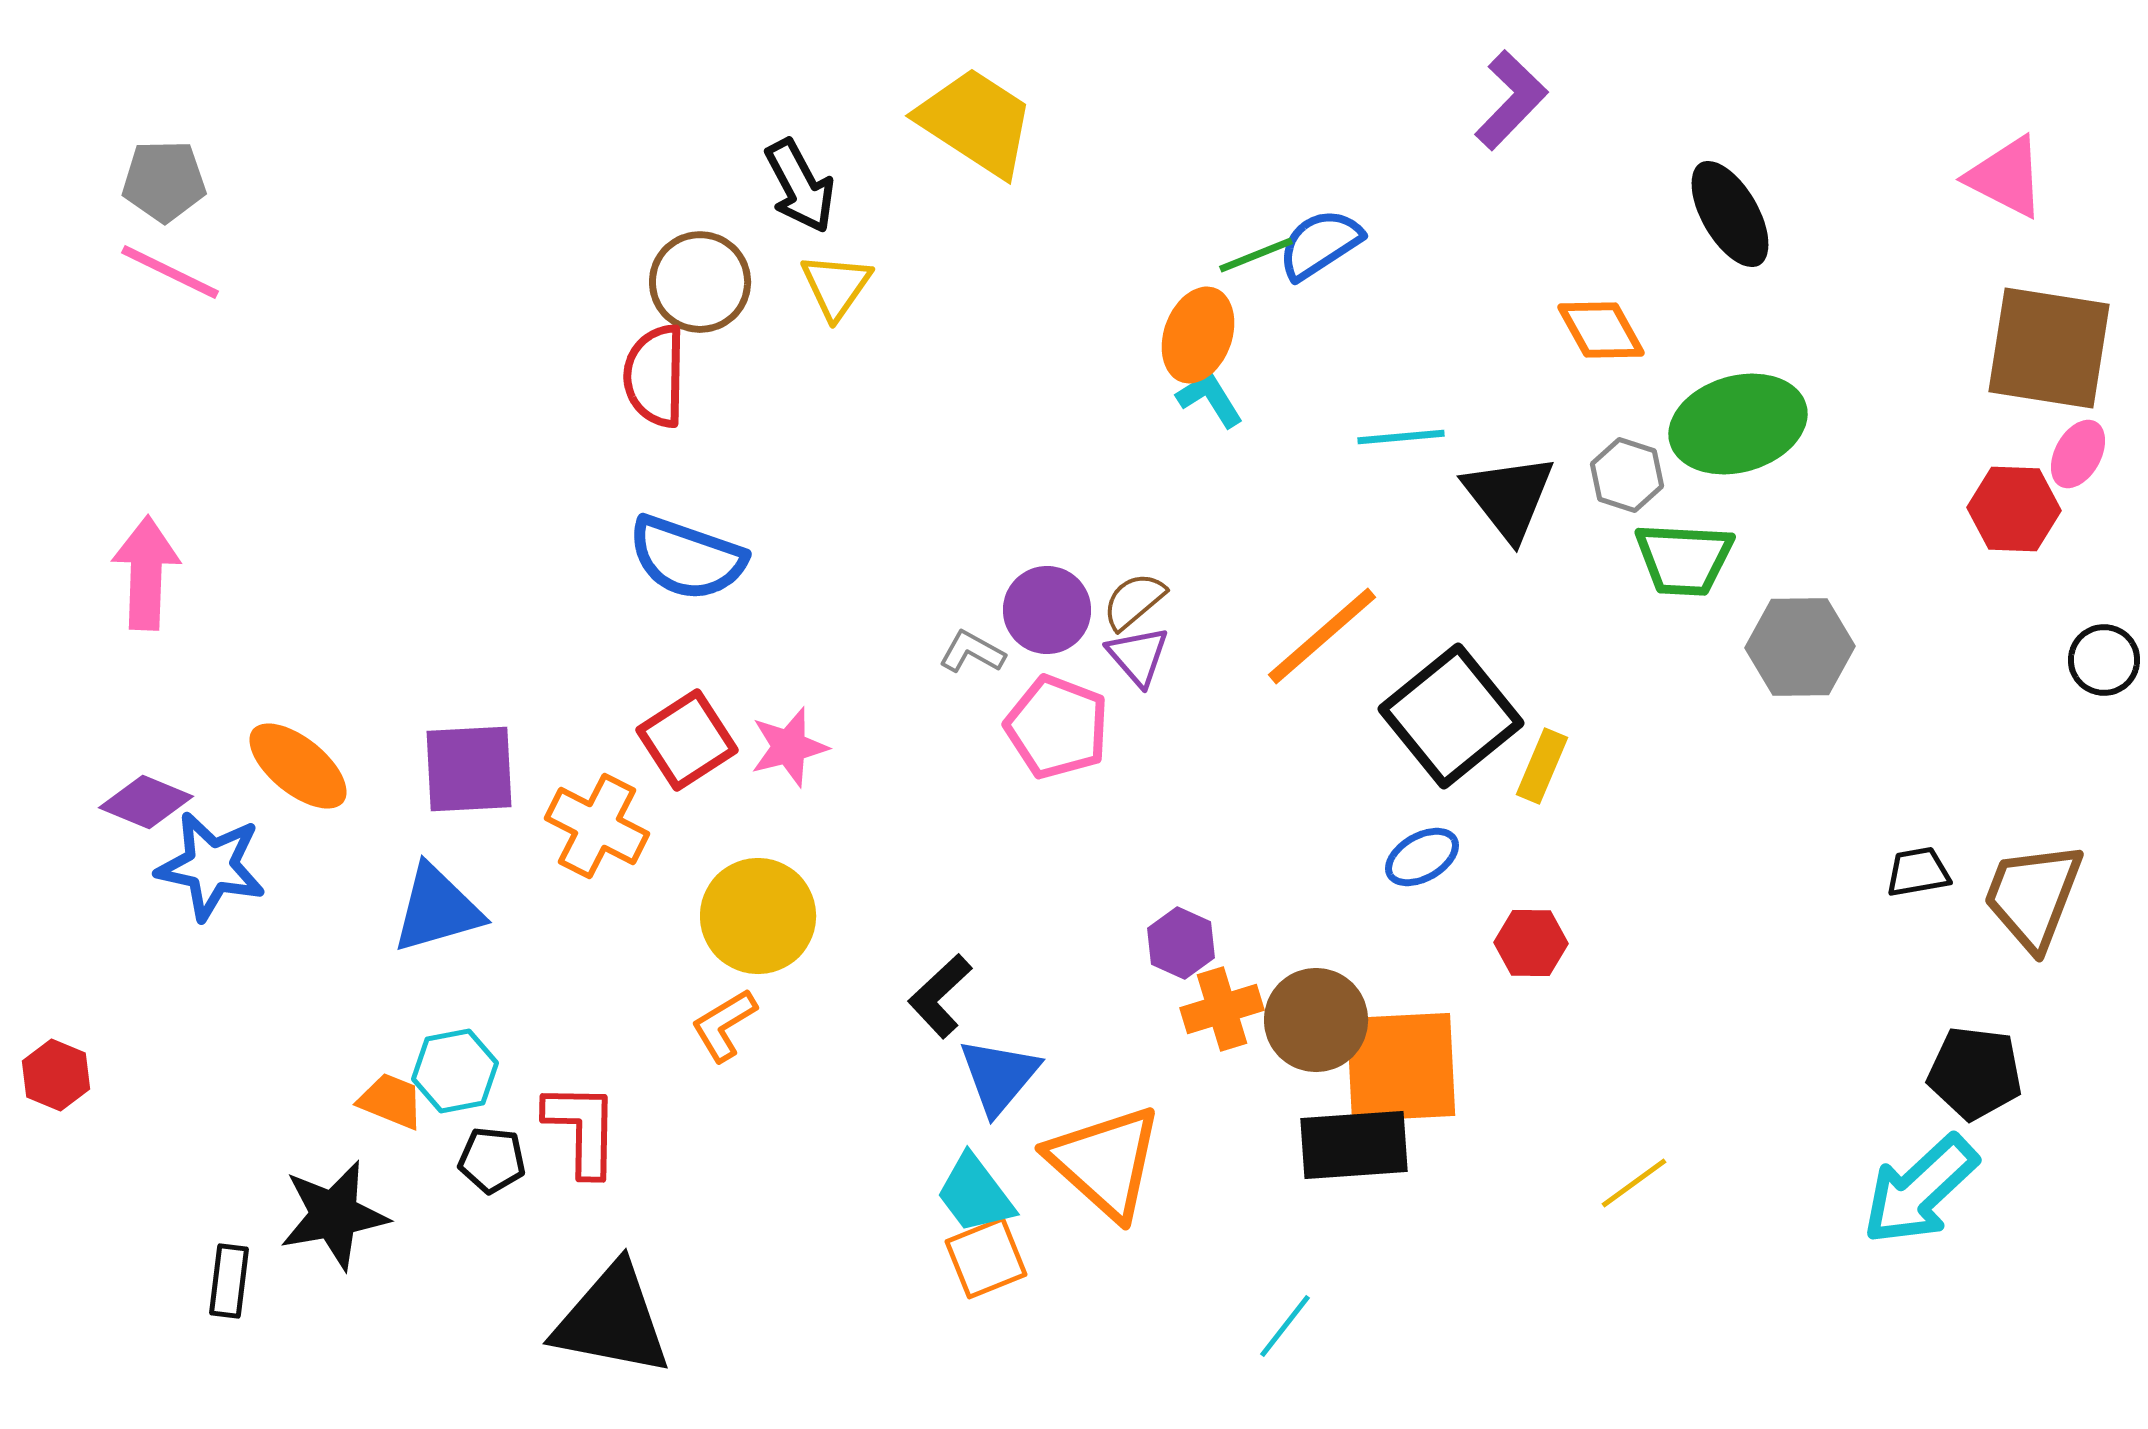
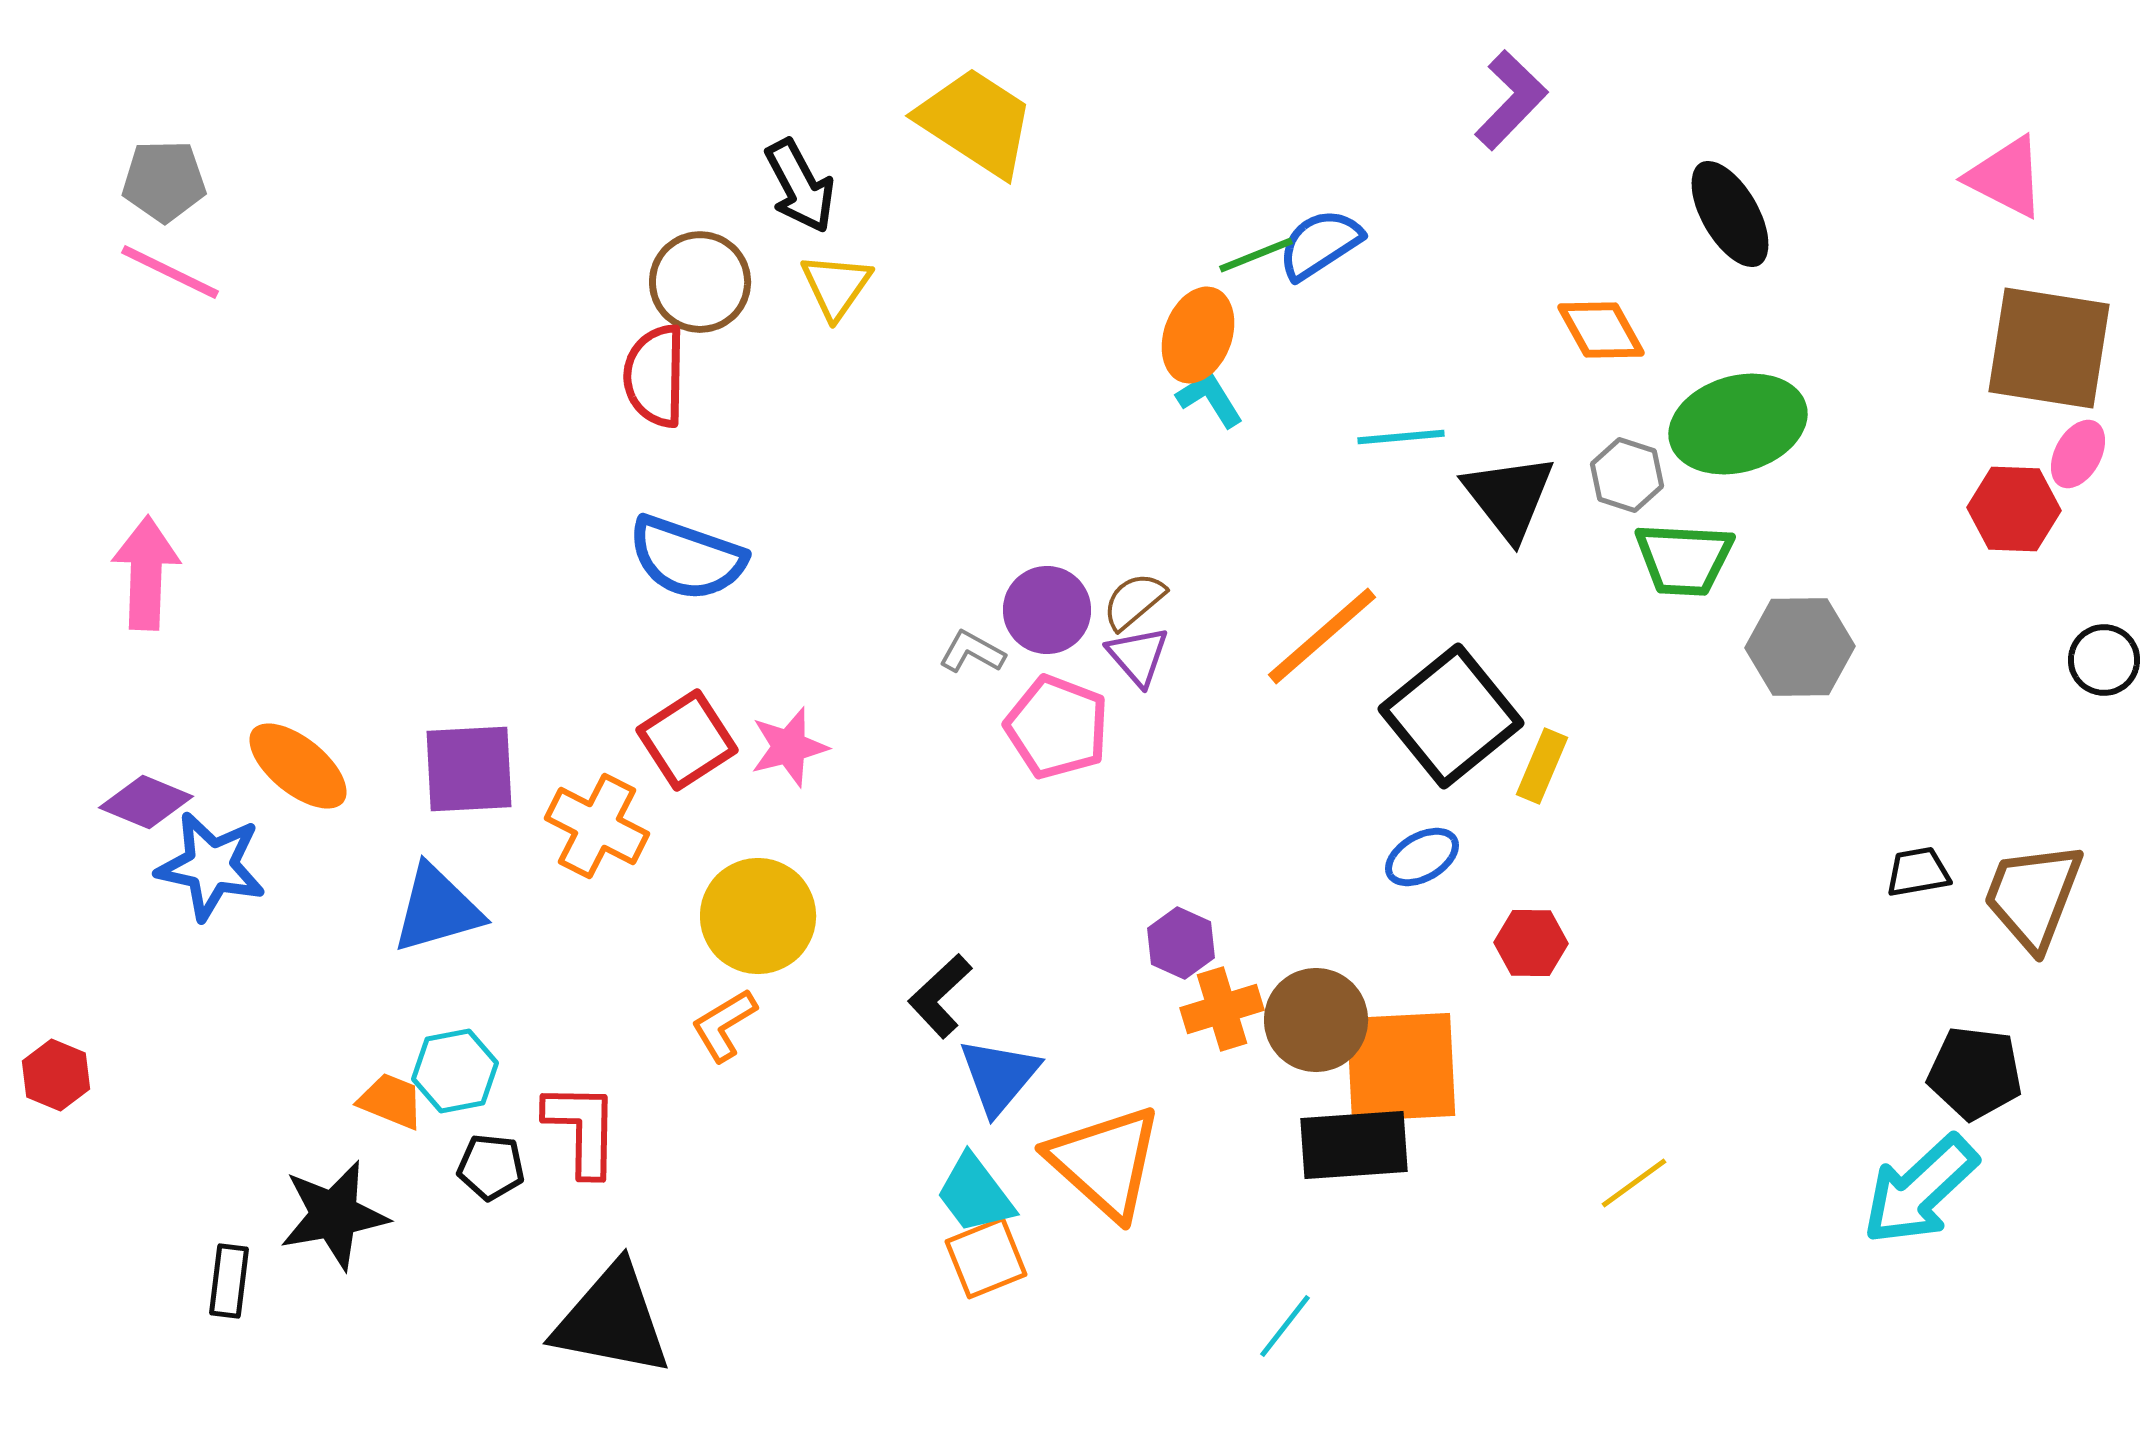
black pentagon at (492, 1160): moved 1 px left, 7 px down
